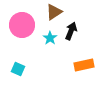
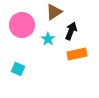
cyan star: moved 2 px left, 1 px down
orange rectangle: moved 7 px left, 11 px up
